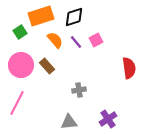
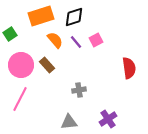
green square: moved 10 px left, 2 px down
brown rectangle: moved 1 px up
pink line: moved 3 px right, 4 px up
